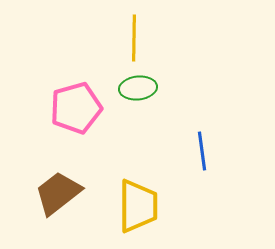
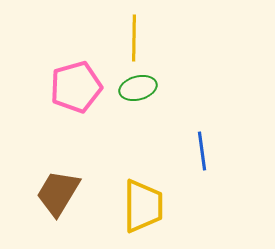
green ellipse: rotated 9 degrees counterclockwise
pink pentagon: moved 21 px up
brown trapezoid: rotated 21 degrees counterclockwise
yellow trapezoid: moved 5 px right
